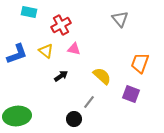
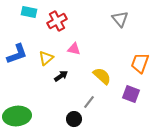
red cross: moved 4 px left, 4 px up
yellow triangle: moved 7 px down; rotated 42 degrees clockwise
